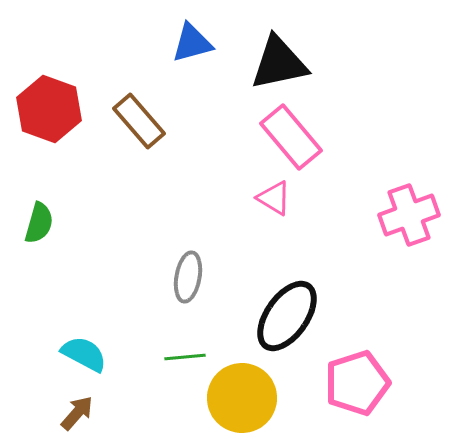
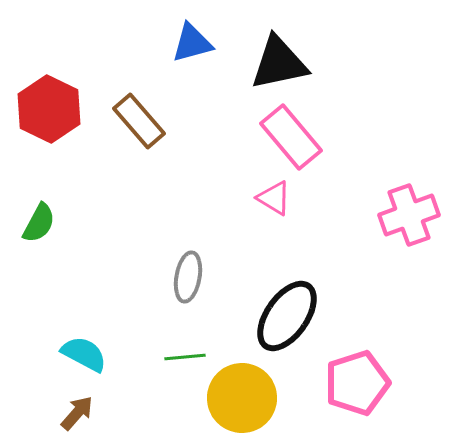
red hexagon: rotated 6 degrees clockwise
green semicircle: rotated 12 degrees clockwise
